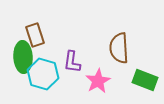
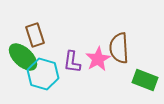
green ellipse: rotated 44 degrees counterclockwise
pink star: moved 22 px up
